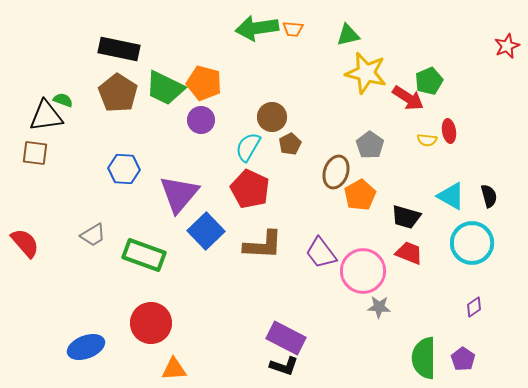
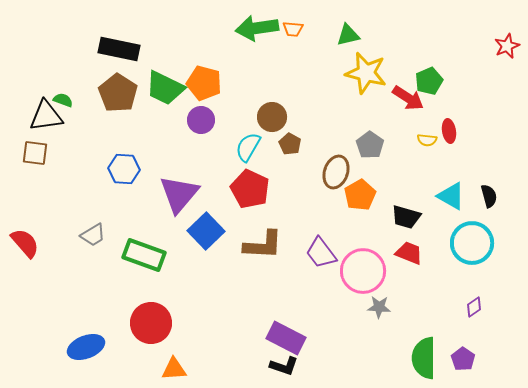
brown pentagon at (290, 144): rotated 15 degrees counterclockwise
